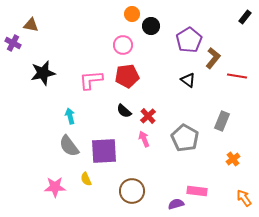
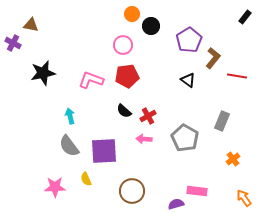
pink L-shape: rotated 25 degrees clockwise
red cross: rotated 14 degrees clockwise
pink arrow: rotated 63 degrees counterclockwise
